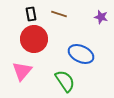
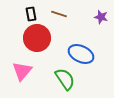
red circle: moved 3 px right, 1 px up
green semicircle: moved 2 px up
